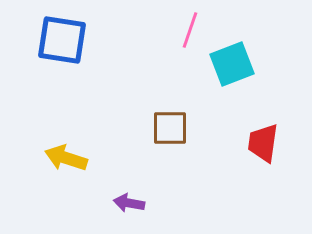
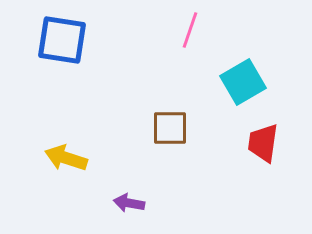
cyan square: moved 11 px right, 18 px down; rotated 9 degrees counterclockwise
